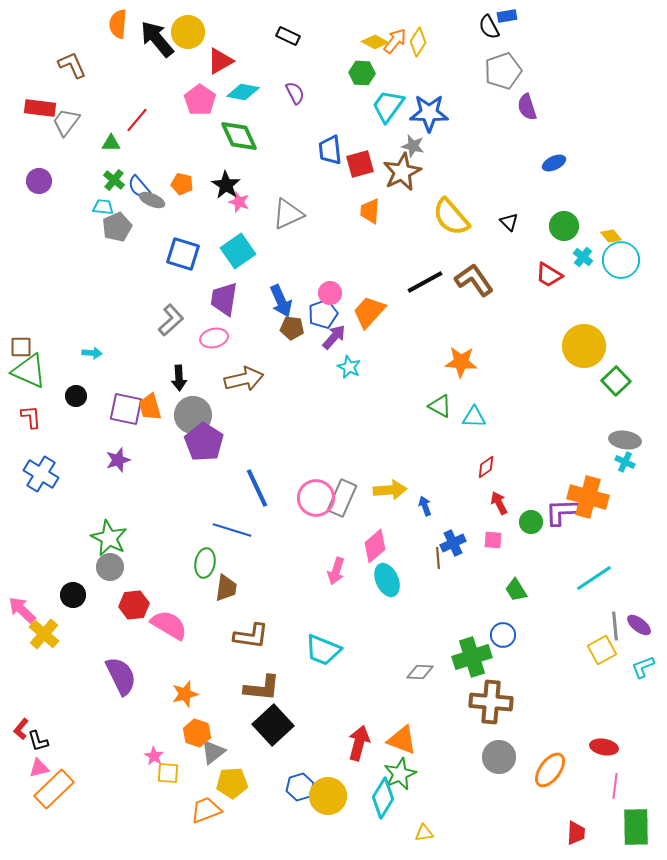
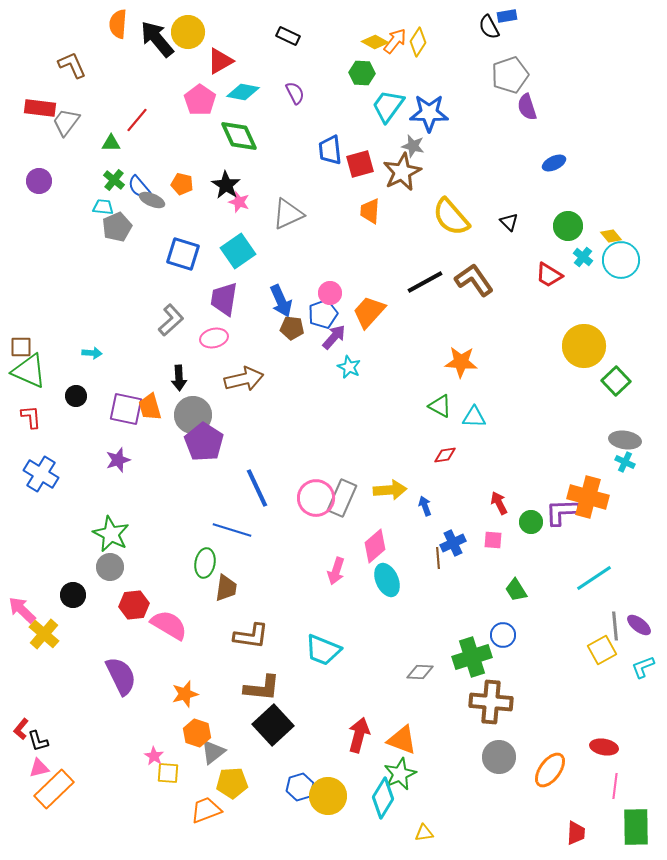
gray pentagon at (503, 71): moved 7 px right, 4 px down
green circle at (564, 226): moved 4 px right
red diamond at (486, 467): moved 41 px left, 12 px up; rotated 25 degrees clockwise
green star at (109, 538): moved 2 px right, 4 px up
red arrow at (359, 743): moved 8 px up
